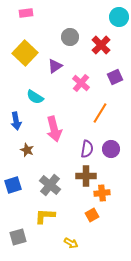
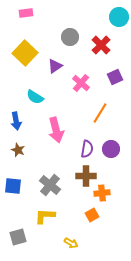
pink arrow: moved 2 px right, 1 px down
brown star: moved 9 px left
blue square: moved 1 px down; rotated 24 degrees clockwise
